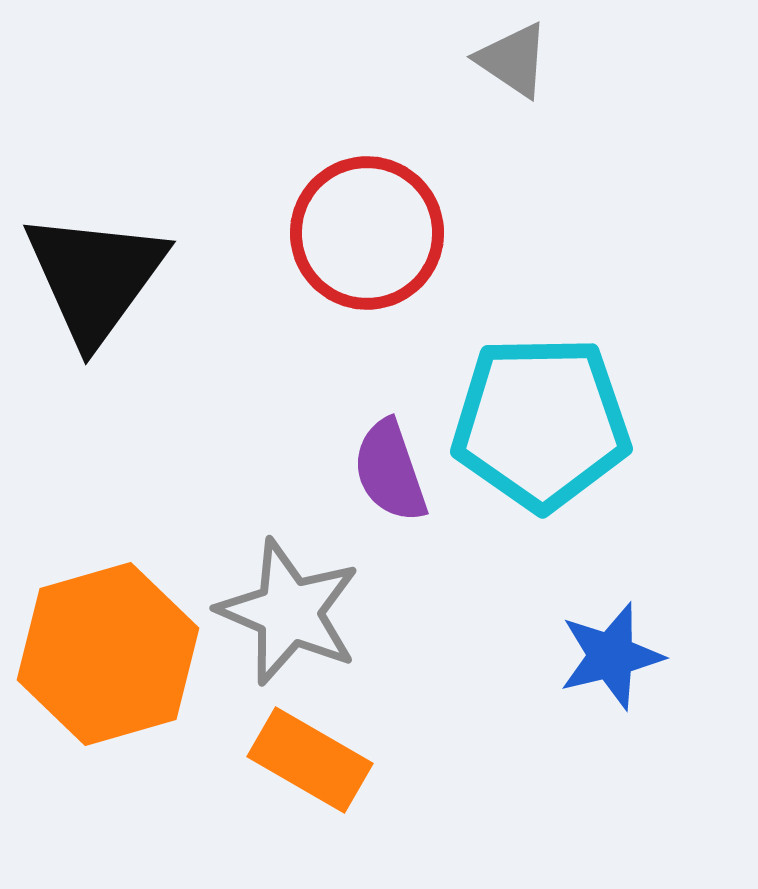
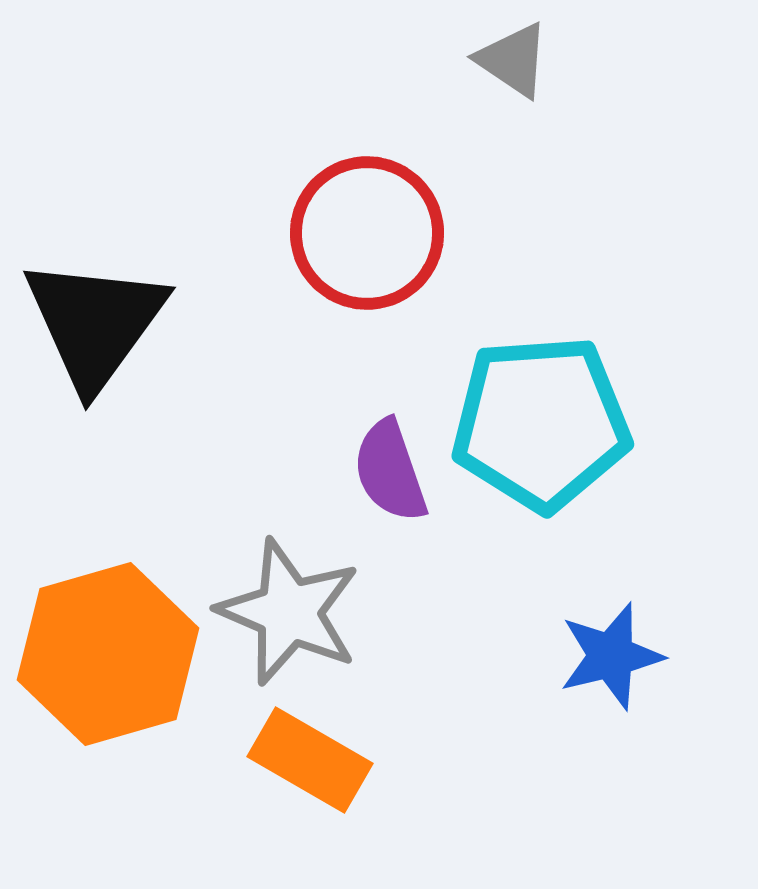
black triangle: moved 46 px down
cyan pentagon: rotated 3 degrees counterclockwise
